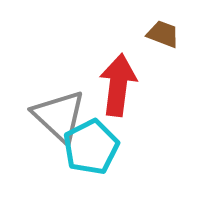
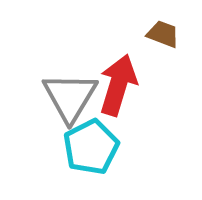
red arrow: rotated 10 degrees clockwise
gray triangle: moved 11 px right, 19 px up; rotated 18 degrees clockwise
